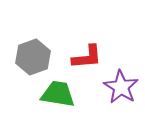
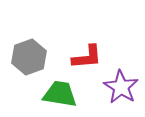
gray hexagon: moved 4 px left
green trapezoid: moved 2 px right
